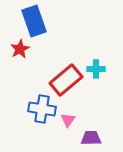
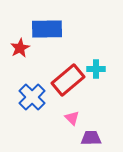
blue rectangle: moved 13 px right, 8 px down; rotated 72 degrees counterclockwise
red star: moved 1 px up
red rectangle: moved 2 px right
blue cross: moved 10 px left, 12 px up; rotated 36 degrees clockwise
pink triangle: moved 4 px right, 2 px up; rotated 21 degrees counterclockwise
